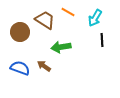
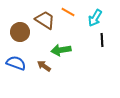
green arrow: moved 3 px down
blue semicircle: moved 4 px left, 5 px up
